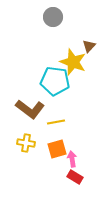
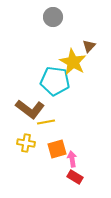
yellow star: rotated 8 degrees clockwise
yellow line: moved 10 px left
